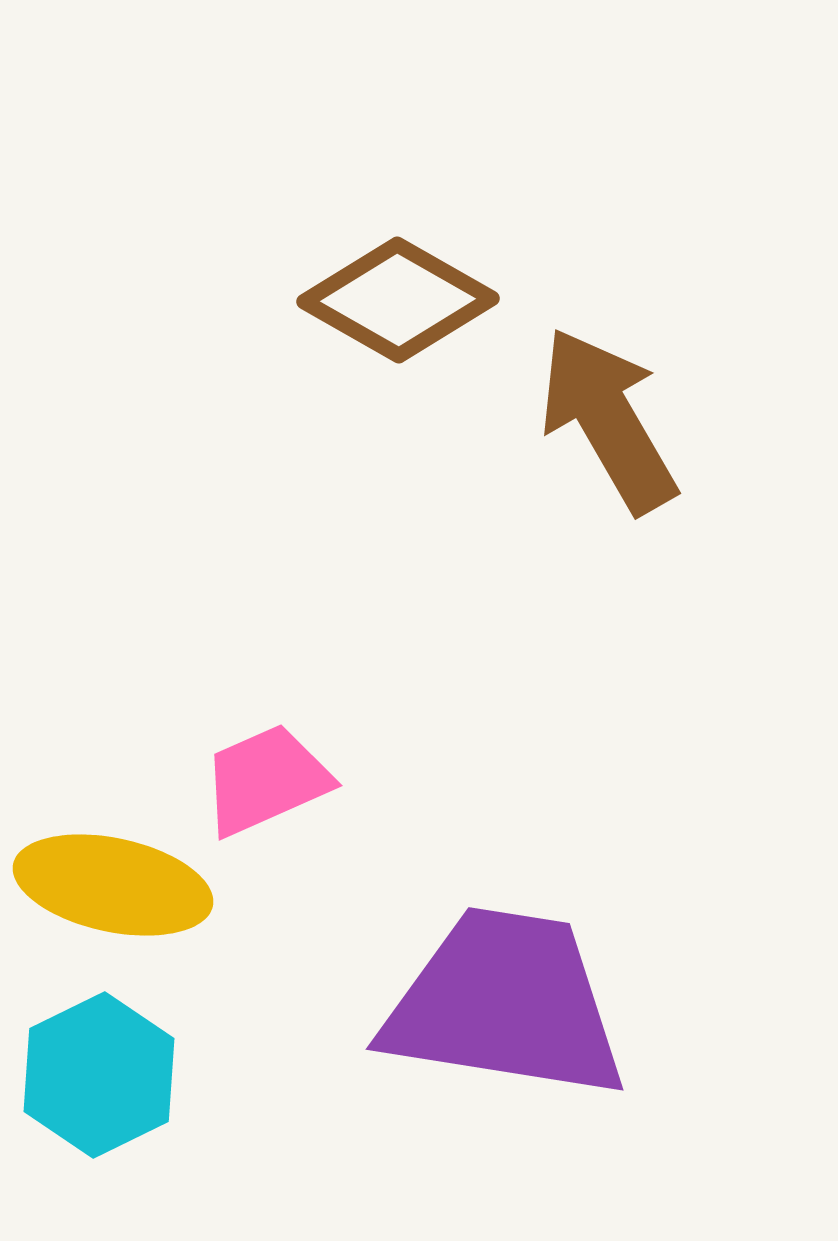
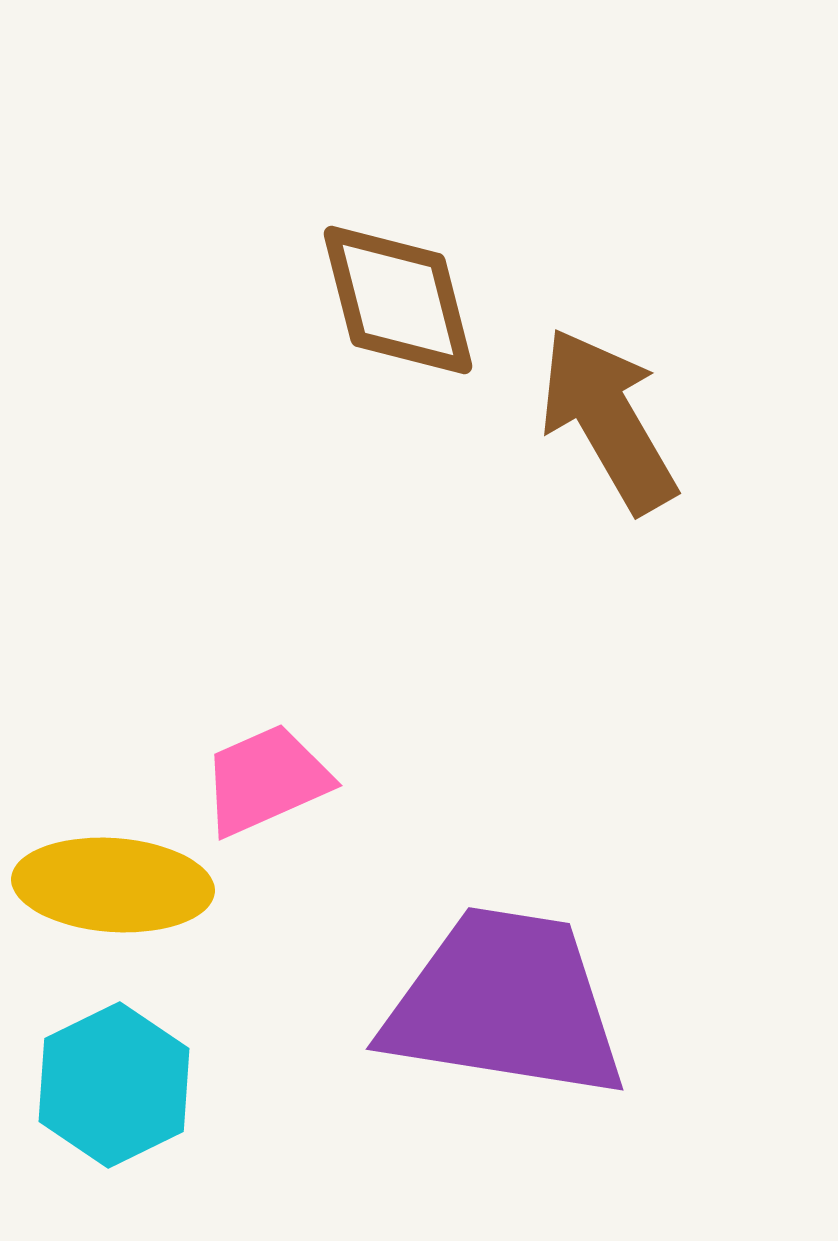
brown diamond: rotated 46 degrees clockwise
yellow ellipse: rotated 8 degrees counterclockwise
cyan hexagon: moved 15 px right, 10 px down
